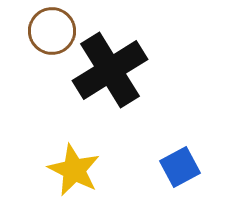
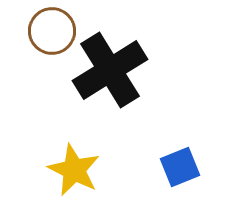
blue square: rotated 6 degrees clockwise
